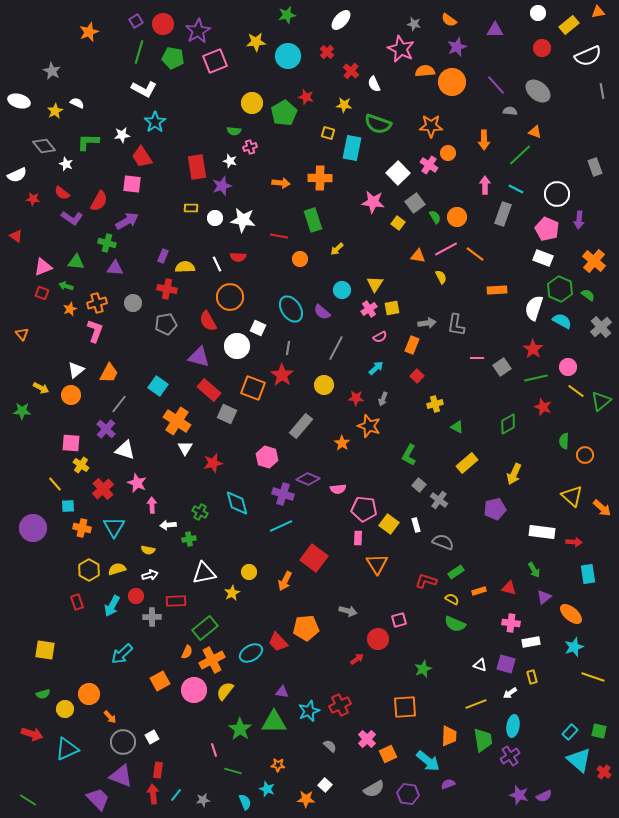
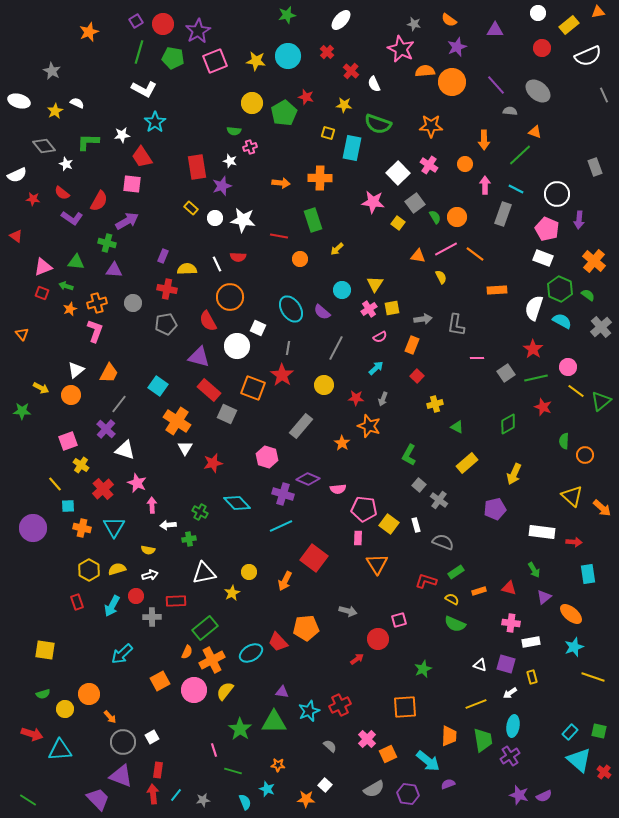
yellow star at (256, 42): moved 19 px down; rotated 12 degrees clockwise
gray line at (602, 91): moved 2 px right, 4 px down; rotated 14 degrees counterclockwise
orange circle at (448, 153): moved 17 px right, 11 px down
yellow rectangle at (191, 208): rotated 40 degrees clockwise
yellow semicircle at (185, 267): moved 2 px right, 2 px down
purple triangle at (115, 268): moved 1 px left, 2 px down
gray arrow at (427, 323): moved 4 px left, 4 px up
gray square at (502, 367): moved 4 px right, 6 px down
pink square at (71, 443): moved 3 px left, 2 px up; rotated 24 degrees counterclockwise
cyan diamond at (237, 503): rotated 28 degrees counterclockwise
cyan triangle at (67, 749): moved 7 px left, 1 px down; rotated 20 degrees clockwise
